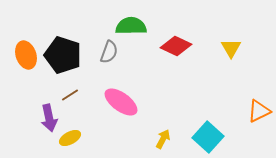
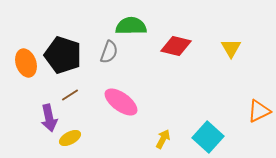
red diamond: rotated 12 degrees counterclockwise
orange ellipse: moved 8 px down
